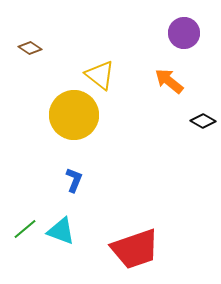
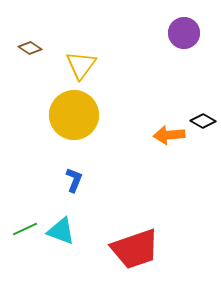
yellow triangle: moved 19 px left, 10 px up; rotated 28 degrees clockwise
orange arrow: moved 54 px down; rotated 44 degrees counterclockwise
green line: rotated 15 degrees clockwise
